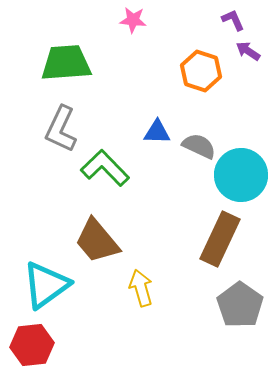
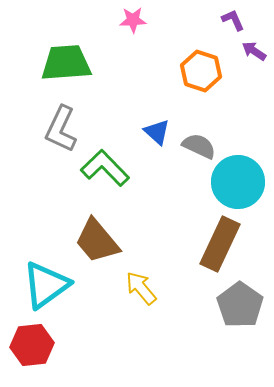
pink star: rotated 8 degrees counterclockwise
purple arrow: moved 6 px right
blue triangle: rotated 40 degrees clockwise
cyan circle: moved 3 px left, 7 px down
brown rectangle: moved 5 px down
yellow arrow: rotated 24 degrees counterclockwise
